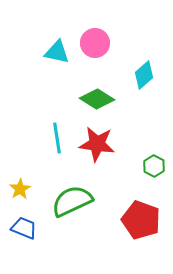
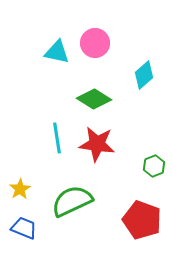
green diamond: moved 3 px left
green hexagon: rotated 10 degrees clockwise
red pentagon: moved 1 px right
